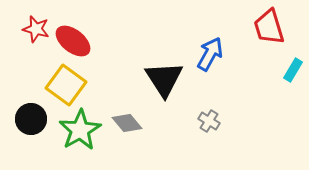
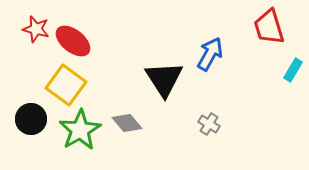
gray cross: moved 3 px down
